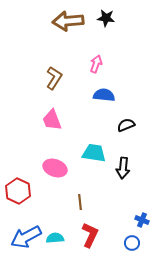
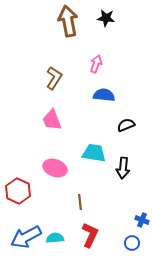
brown arrow: rotated 84 degrees clockwise
